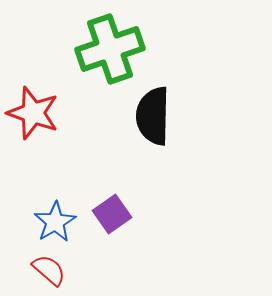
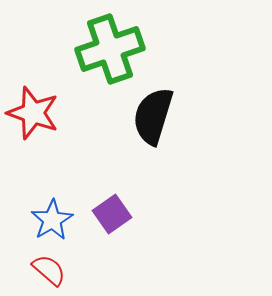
black semicircle: rotated 16 degrees clockwise
blue star: moved 3 px left, 2 px up
